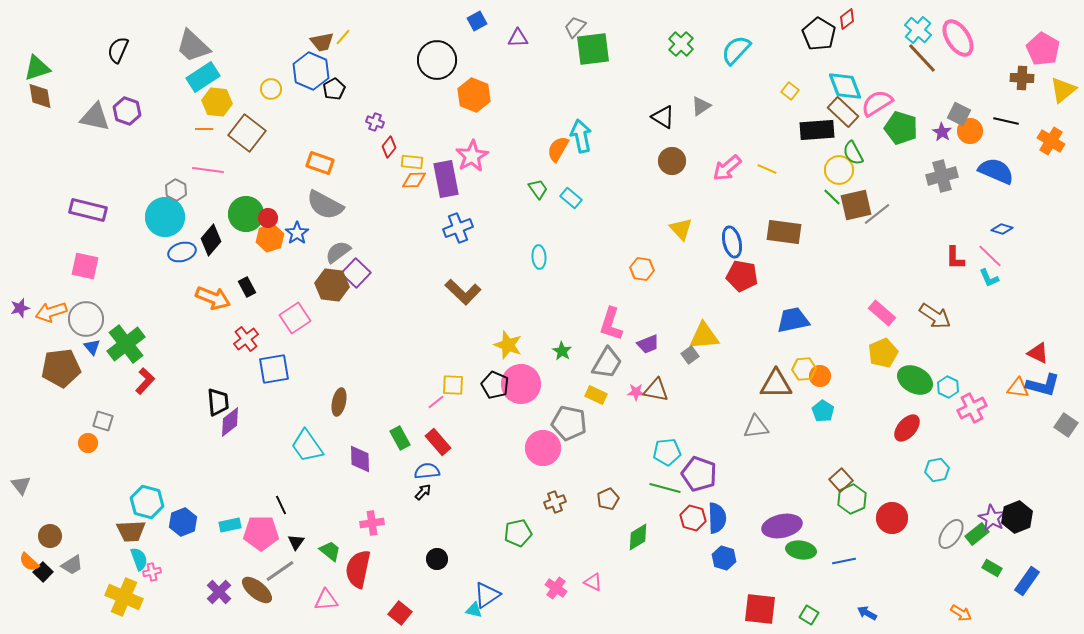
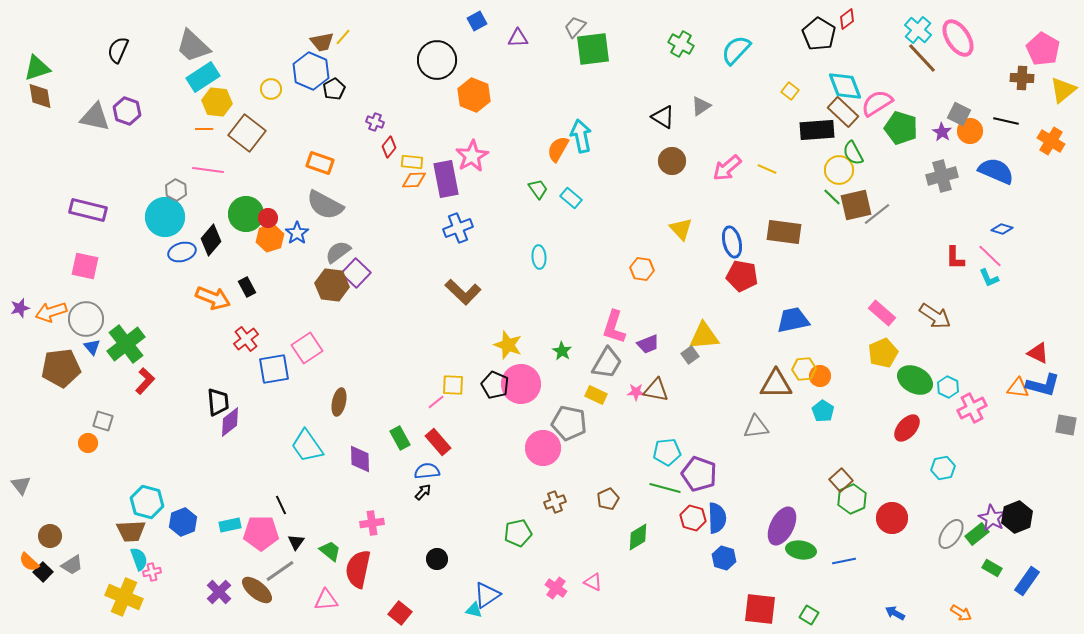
green cross at (681, 44): rotated 15 degrees counterclockwise
pink square at (295, 318): moved 12 px right, 30 px down
pink L-shape at (611, 324): moved 3 px right, 3 px down
gray square at (1066, 425): rotated 25 degrees counterclockwise
cyan hexagon at (937, 470): moved 6 px right, 2 px up
purple ellipse at (782, 526): rotated 51 degrees counterclockwise
blue arrow at (867, 613): moved 28 px right
